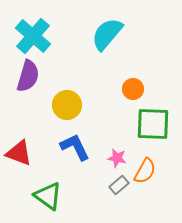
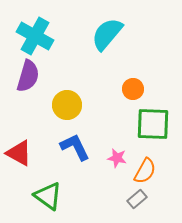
cyan cross: moved 2 px right; rotated 12 degrees counterclockwise
red triangle: rotated 8 degrees clockwise
gray rectangle: moved 18 px right, 14 px down
